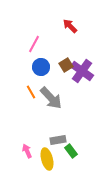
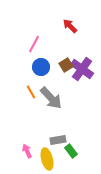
purple cross: moved 2 px up
